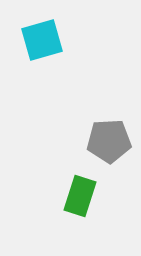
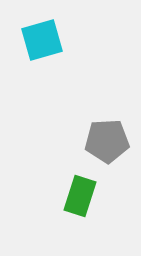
gray pentagon: moved 2 px left
